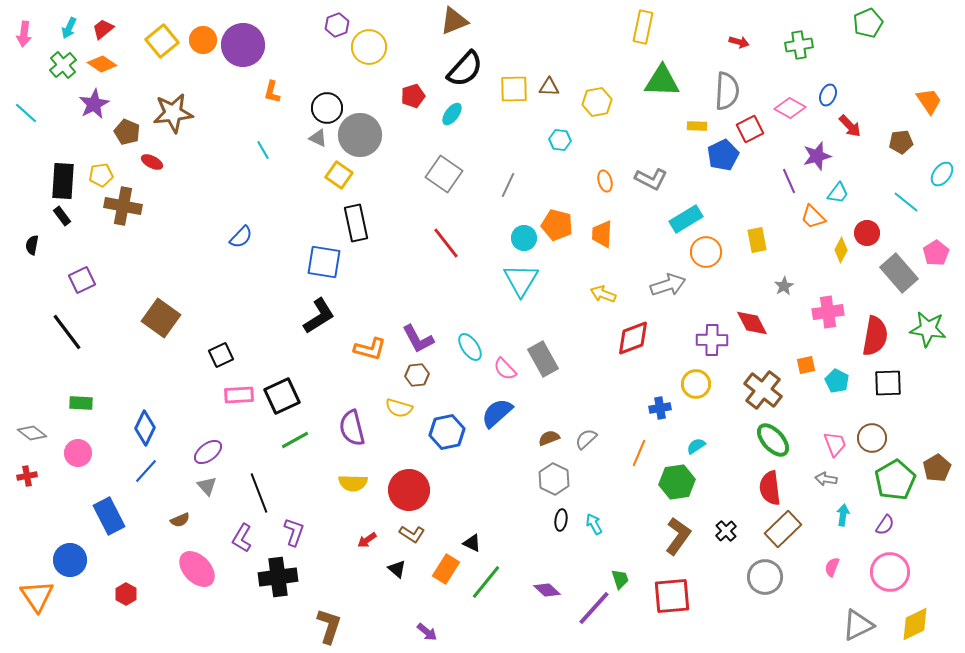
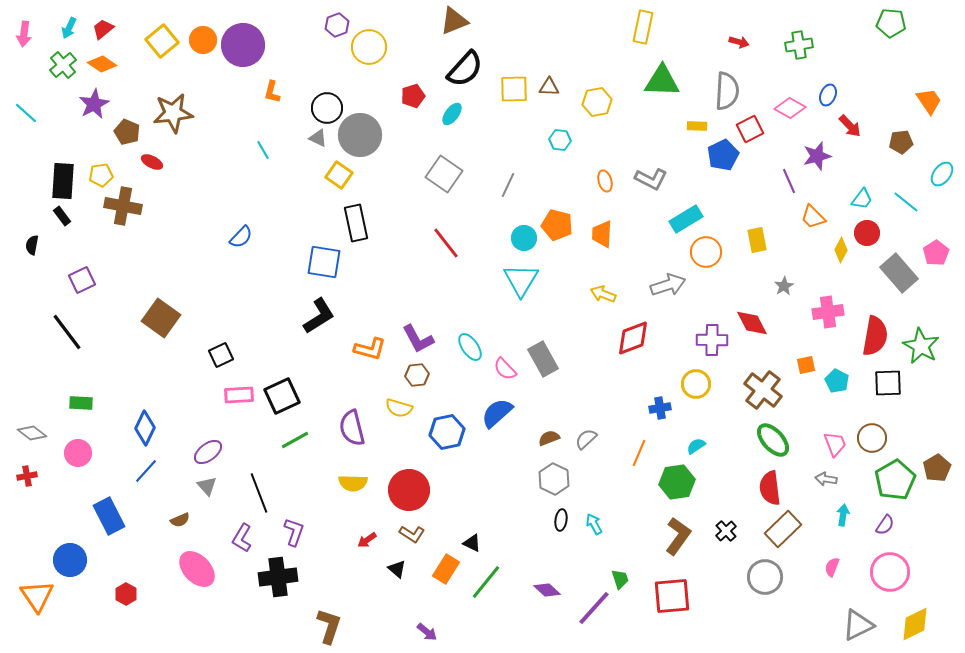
green pentagon at (868, 23): moved 23 px right; rotated 28 degrees clockwise
cyan trapezoid at (838, 193): moved 24 px right, 6 px down
green star at (928, 329): moved 7 px left, 17 px down; rotated 21 degrees clockwise
